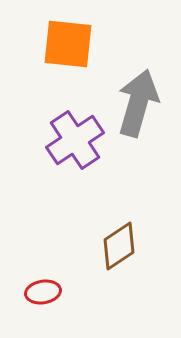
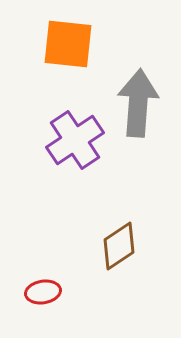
gray arrow: rotated 12 degrees counterclockwise
